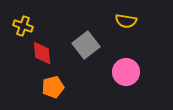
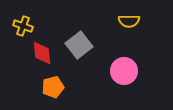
yellow semicircle: moved 3 px right; rotated 10 degrees counterclockwise
gray square: moved 7 px left
pink circle: moved 2 px left, 1 px up
